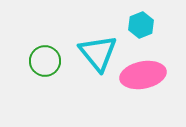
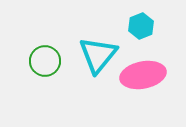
cyan hexagon: moved 1 px down
cyan triangle: moved 2 px down; rotated 18 degrees clockwise
